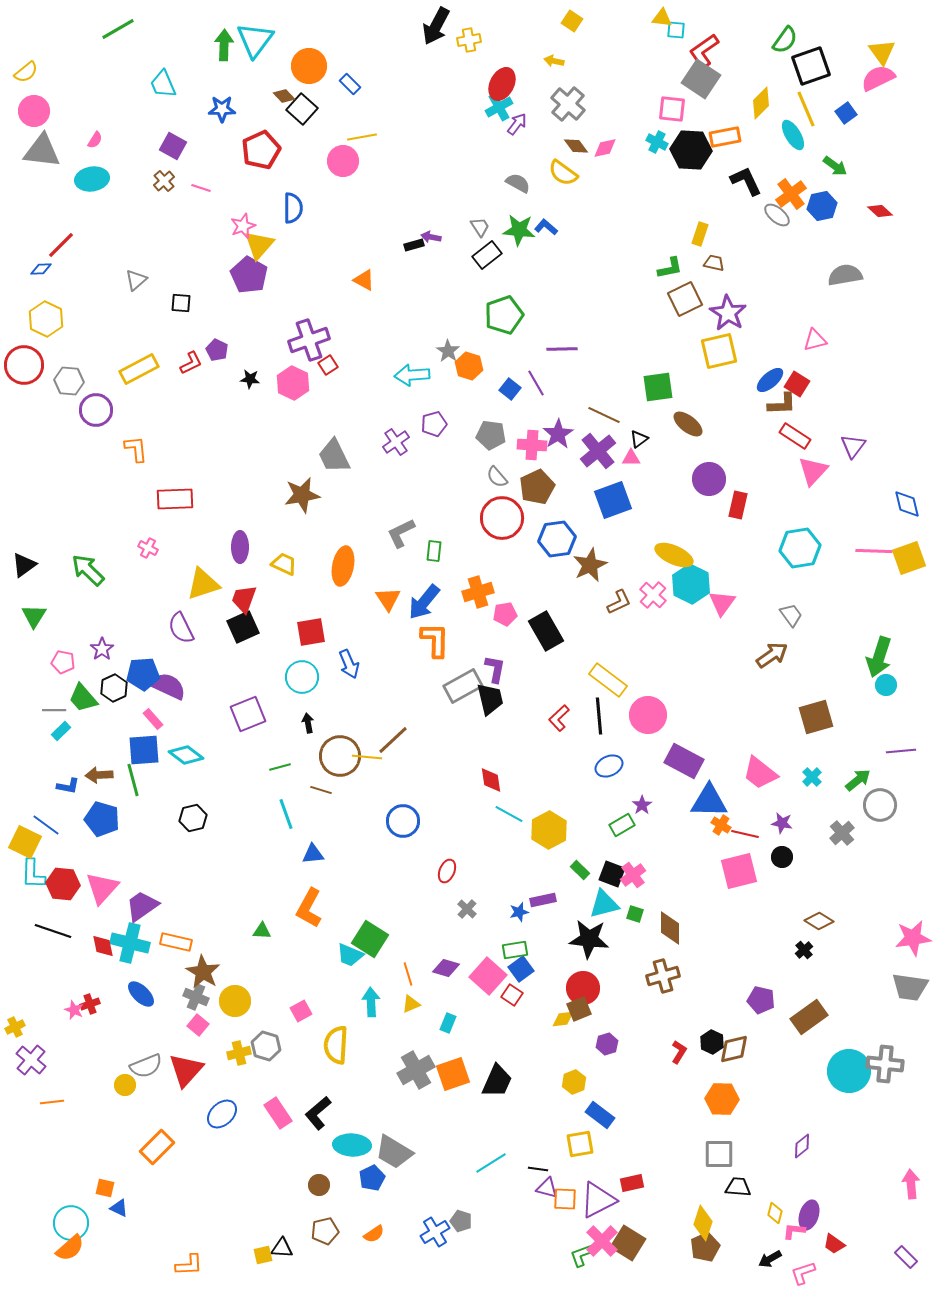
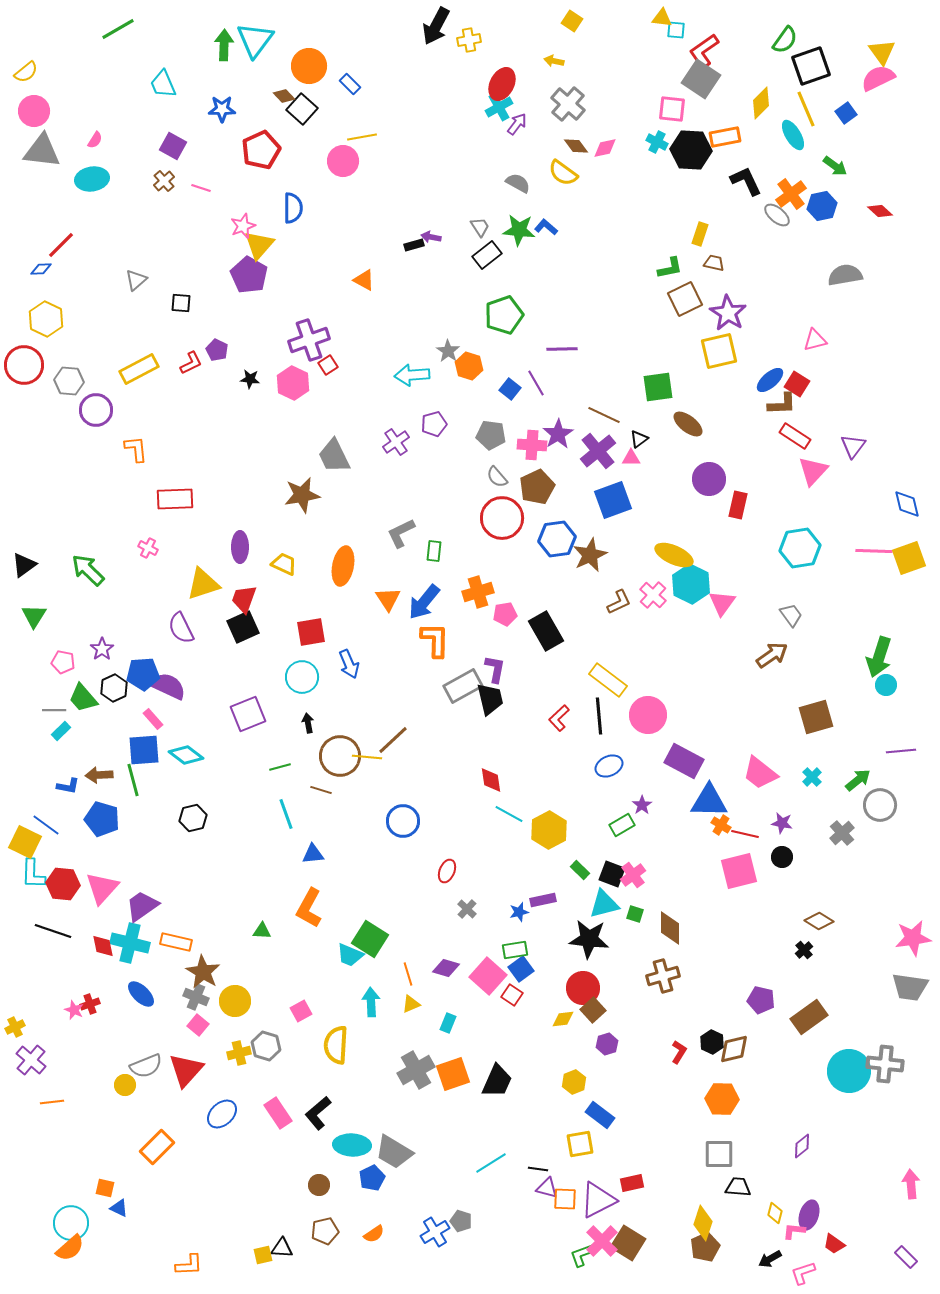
brown star at (590, 565): moved 10 px up
brown square at (579, 1009): moved 14 px right, 1 px down; rotated 20 degrees counterclockwise
